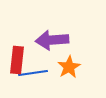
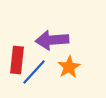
blue line: moved 1 px right, 1 px up; rotated 40 degrees counterclockwise
